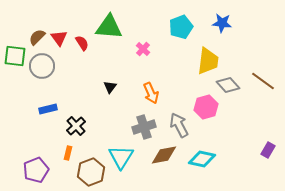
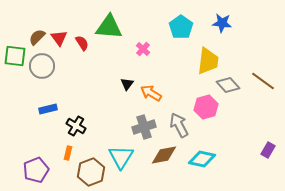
cyan pentagon: rotated 15 degrees counterclockwise
black triangle: moved 17 px right, 3 px up
orange arrow: rotated 145 degrees clockwise
black cross: rotated 18 degrees counterclockwise
